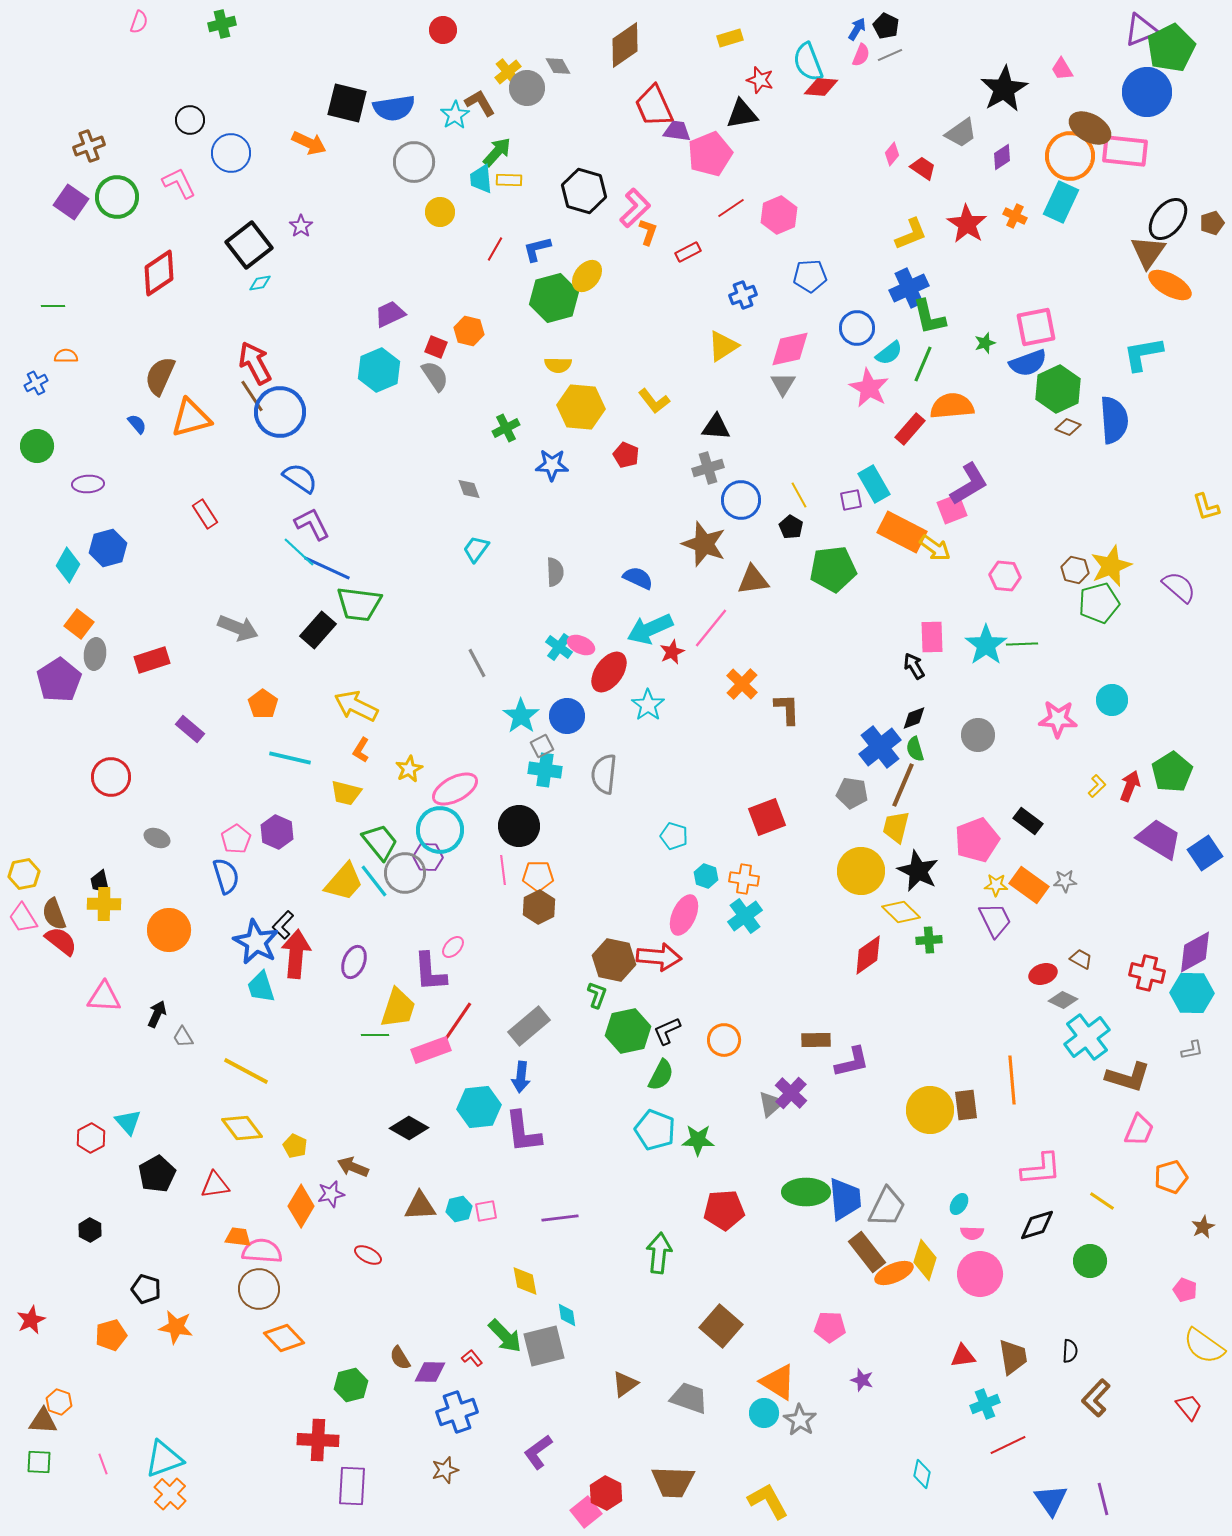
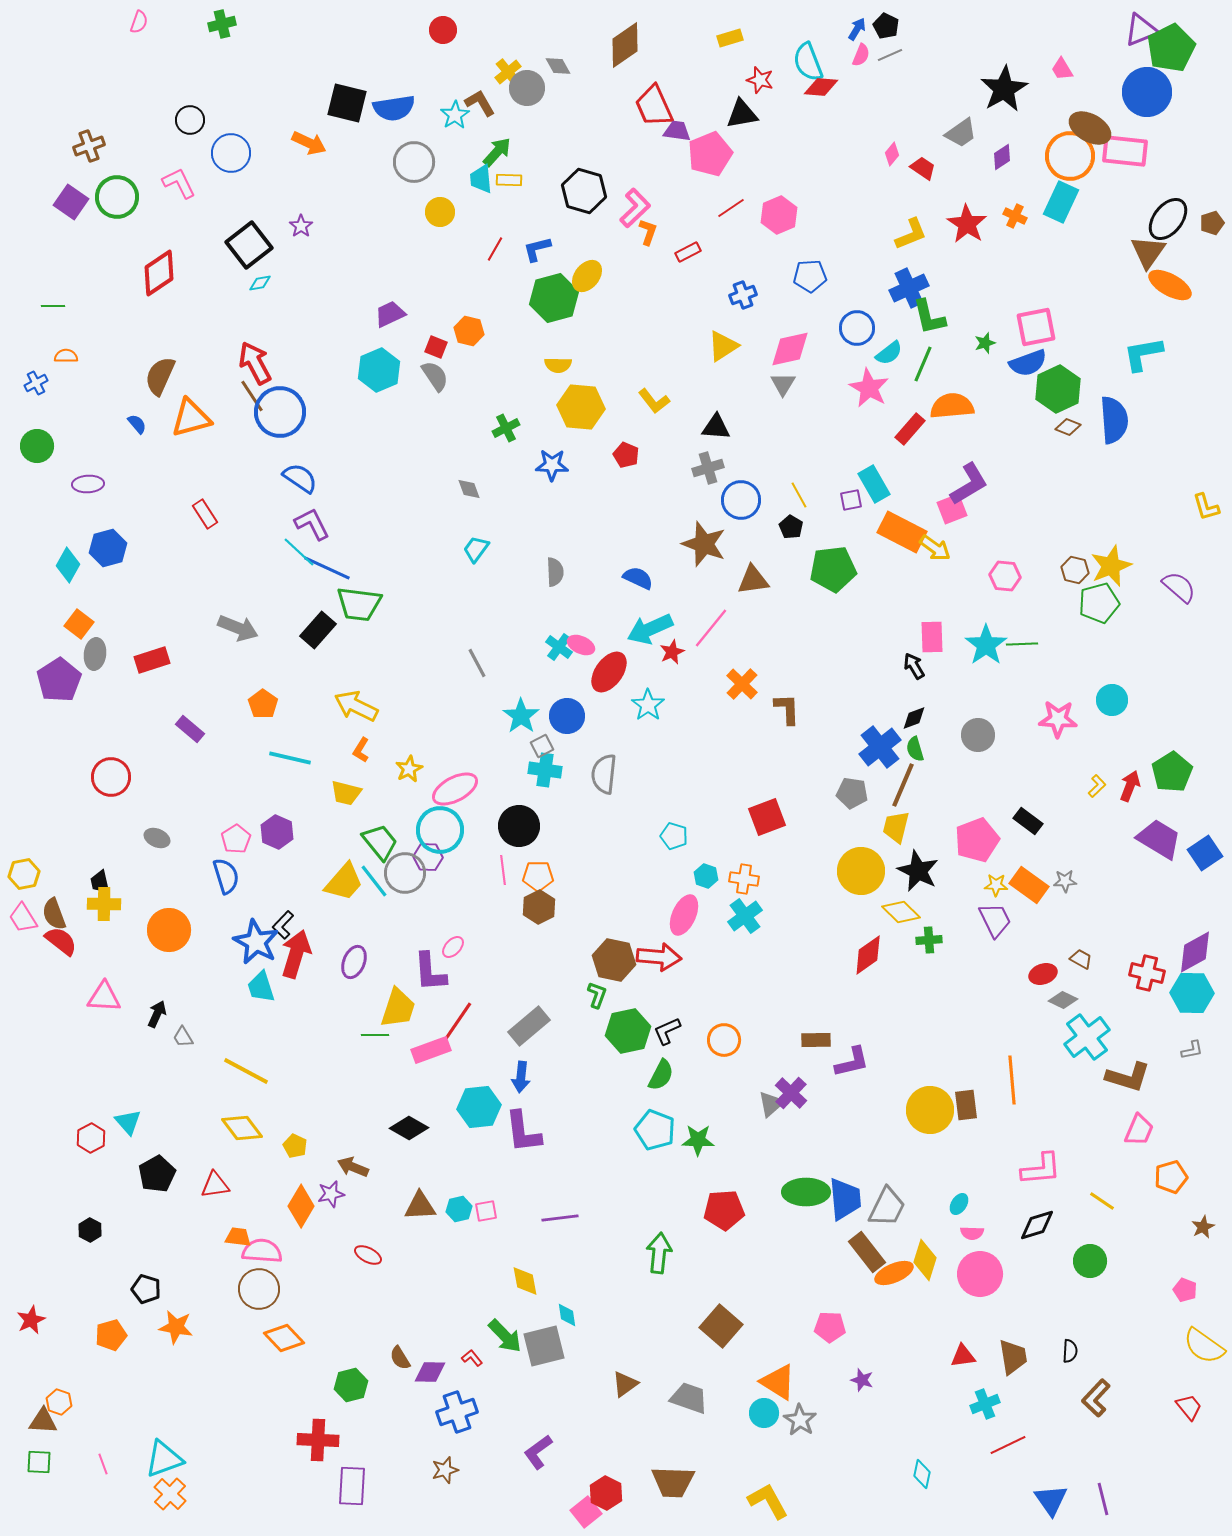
red arrow at (296, 954): rotated 12 degrees clockwise
